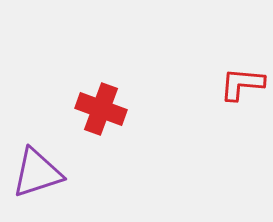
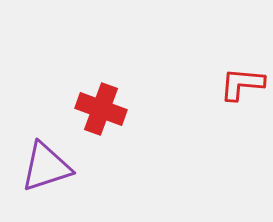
purple triangle: moved 9 px right, 6 px up
